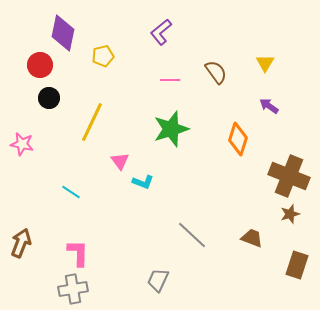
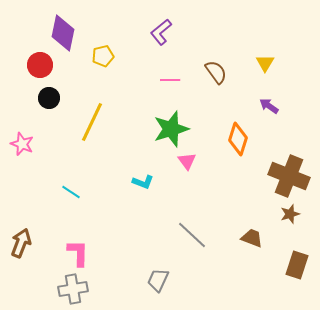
pink star: rotated 10 degrees clockwise
pink triangle: moved 67 px right
